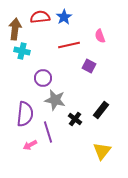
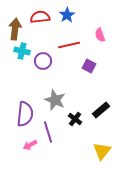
blue star: moved 3 px right, 2 px up
pink semicircle: moved 1 px up
purple circle: moved 17 px up
gray star: rotated 10 degrees clockwise
black rectangle: rotated 12 degrees clockwise
